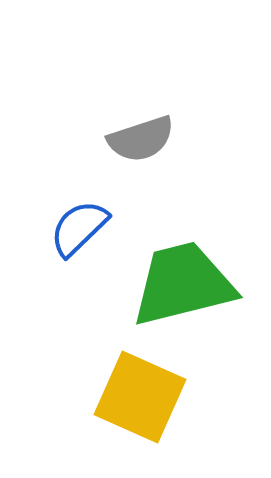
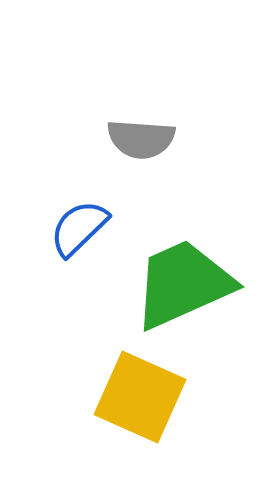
gray semicircle: rotated 22 degrees clockwise
green trapezoid: rotated 10 degrees counterclockwise
